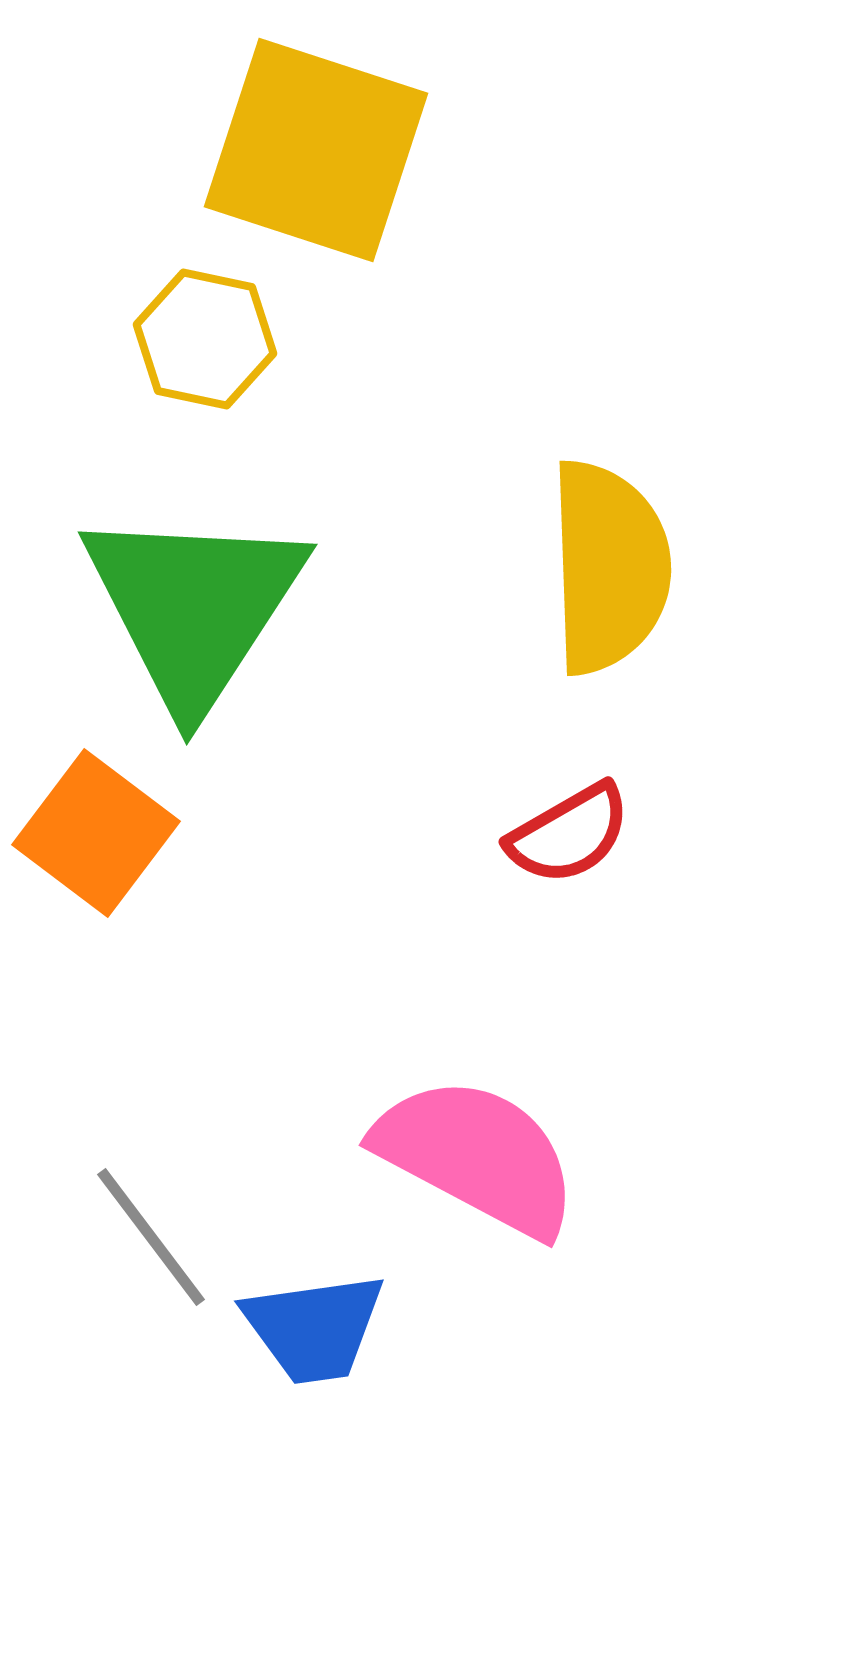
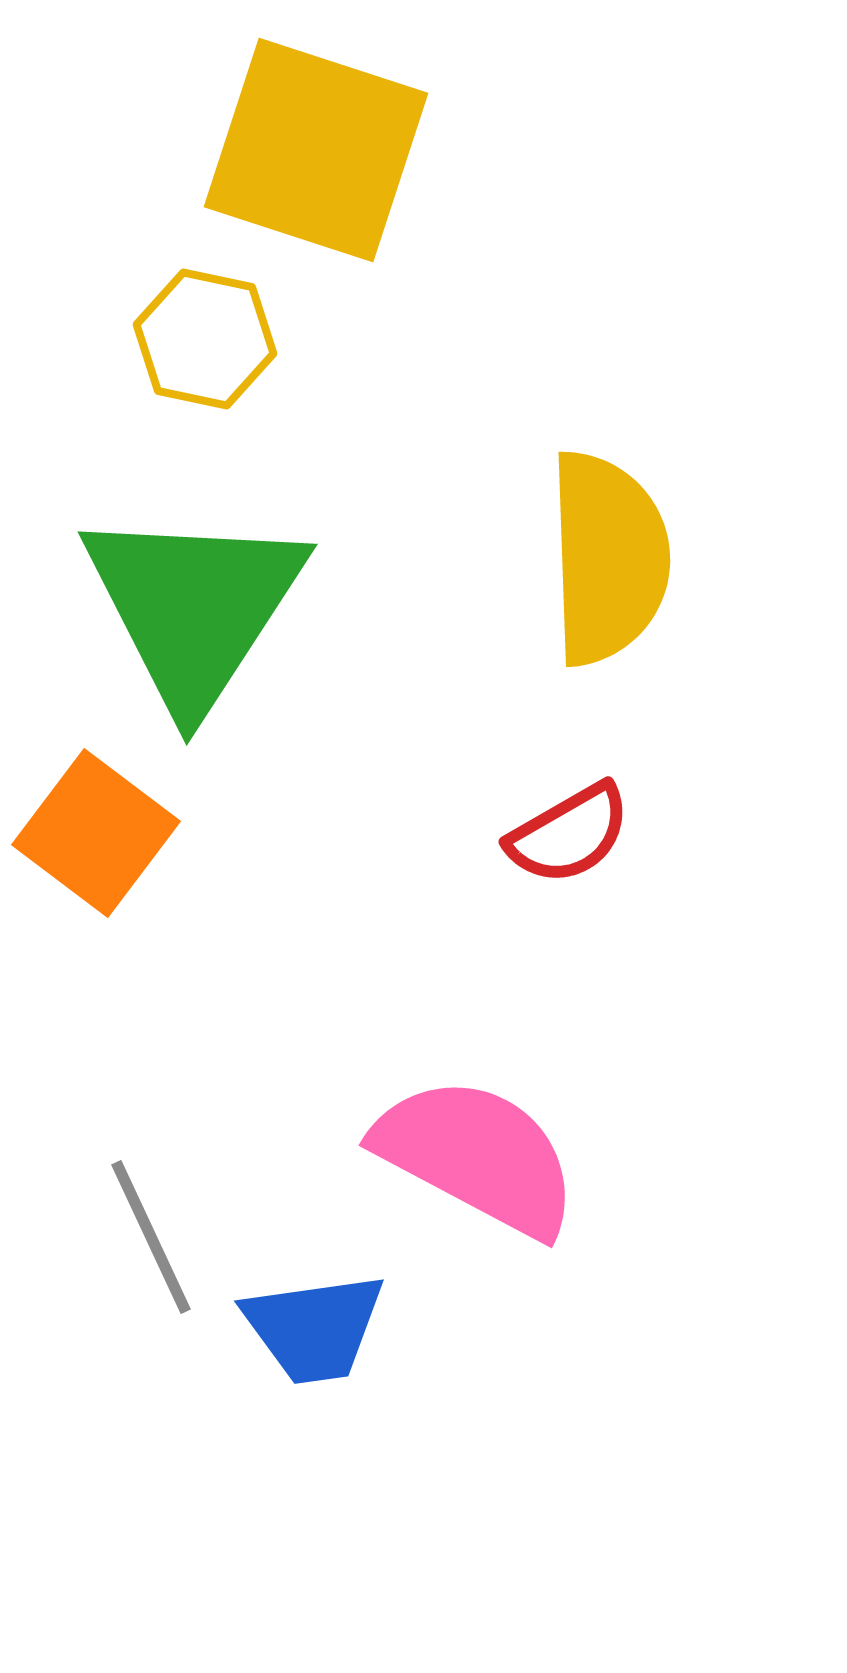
yellow semicircle: moved 1 px left, 9 px up
gray line: rotated 12 degrees clockwise
